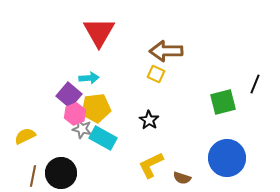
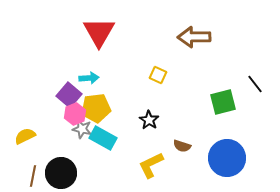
brown arrow: moved 28 px right, 14 px up
yellow square: moved 2 px right, 1 px down
black line: rotated 60 degrees counterclockwise
brown semicircle: moved 32 px up
